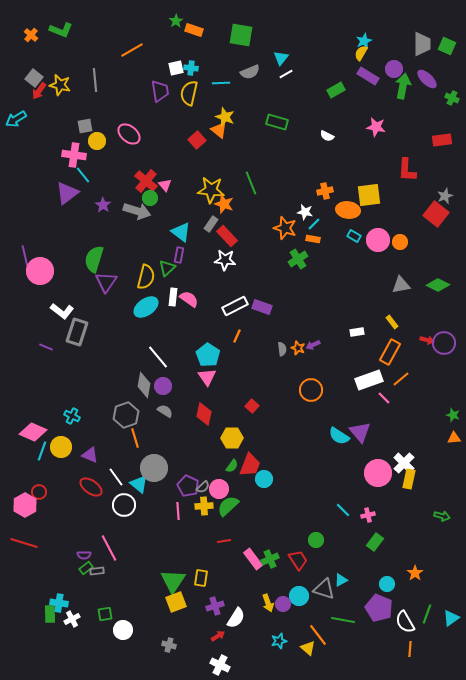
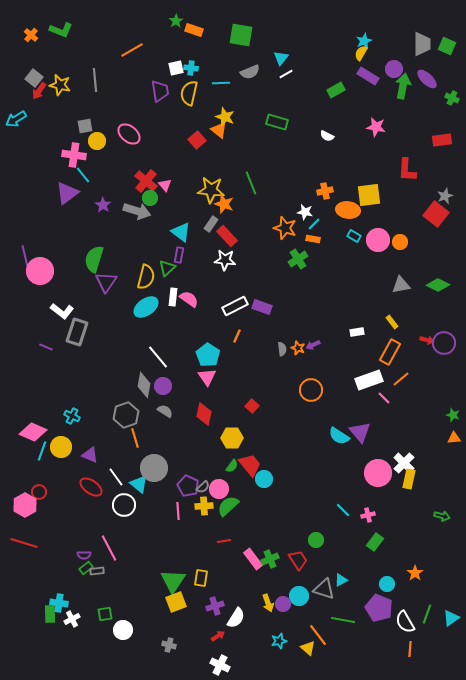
red trapezoid at (250, 465): rotated 60 degrees counterclockwise
